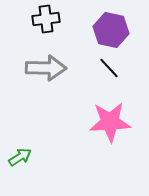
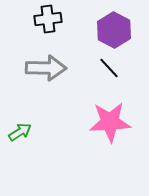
black cross: moved 2 px right
purple hexagon: moved 3 px right; rotated 16 degrees clockwise
green arrow: moved 25 px up
